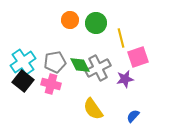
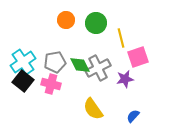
orange circle: moved 4 px left
